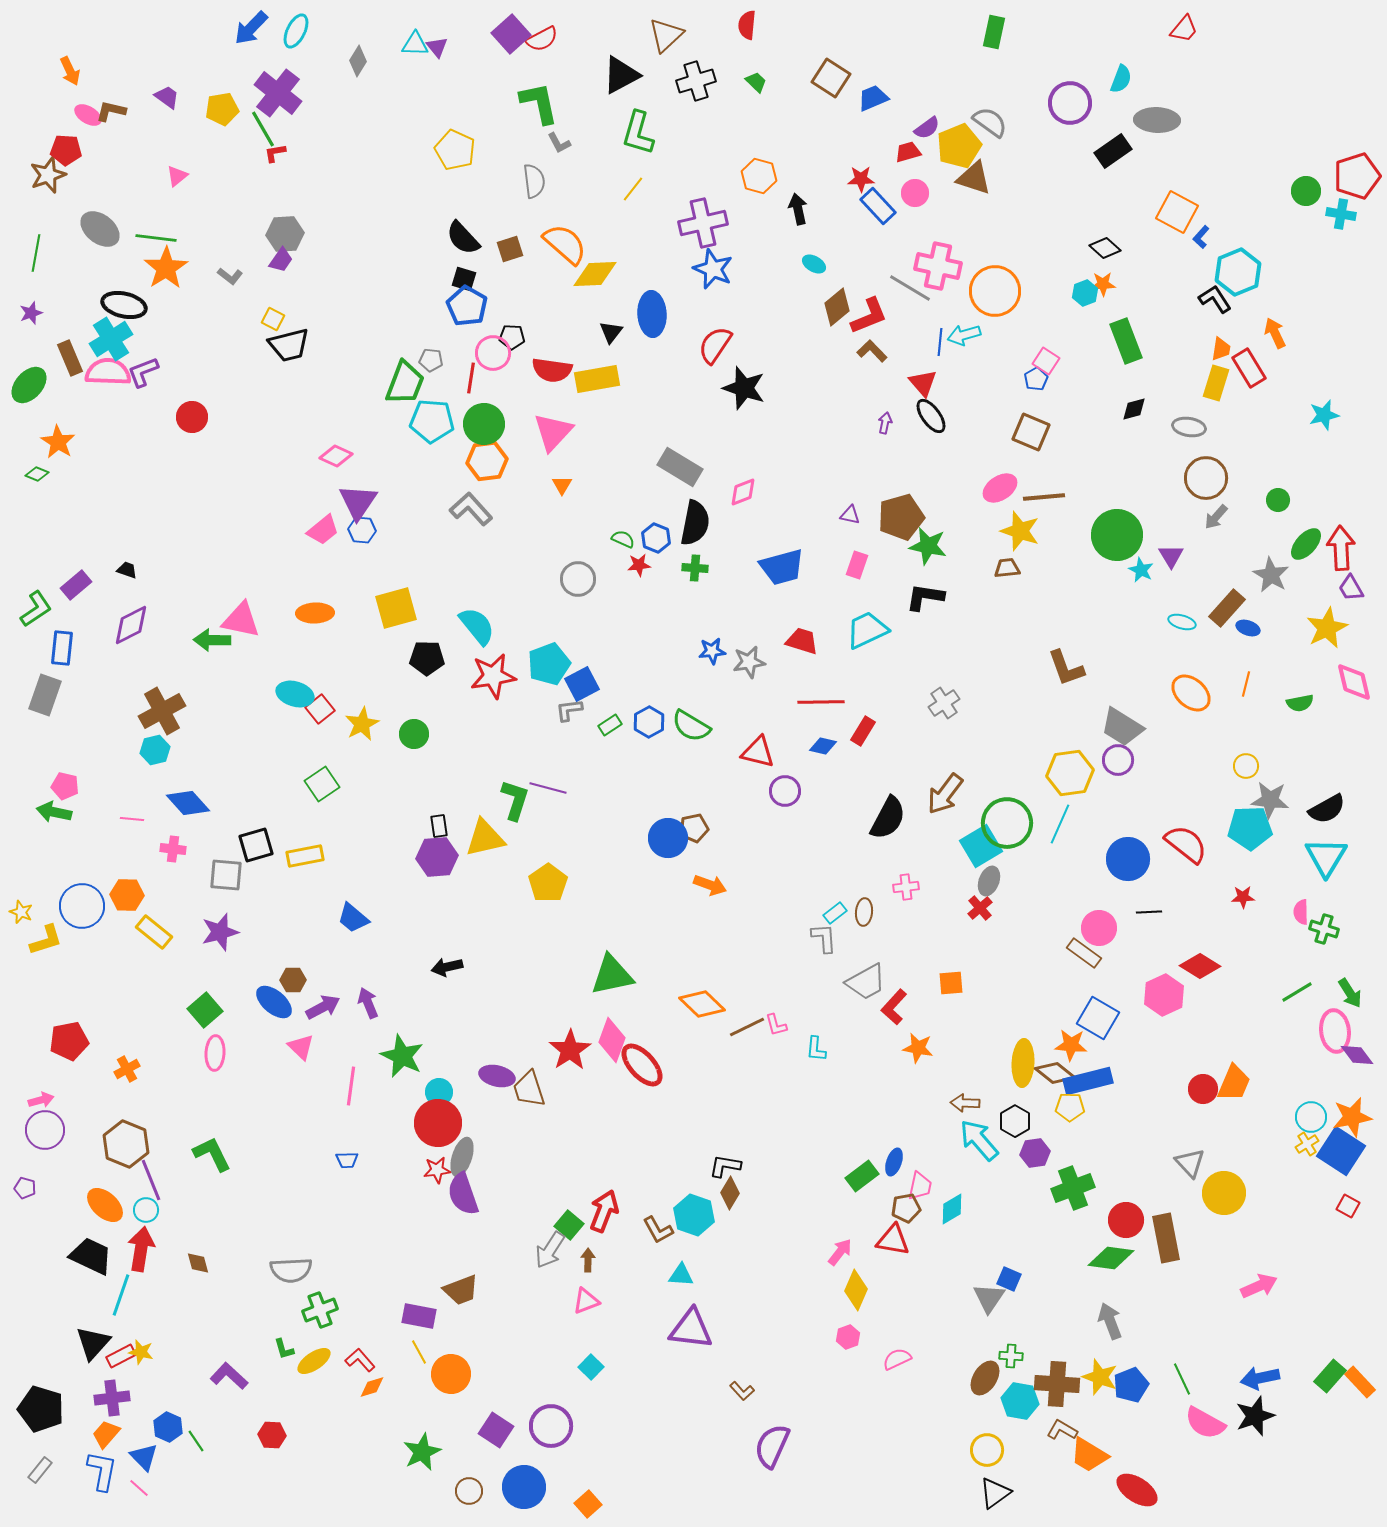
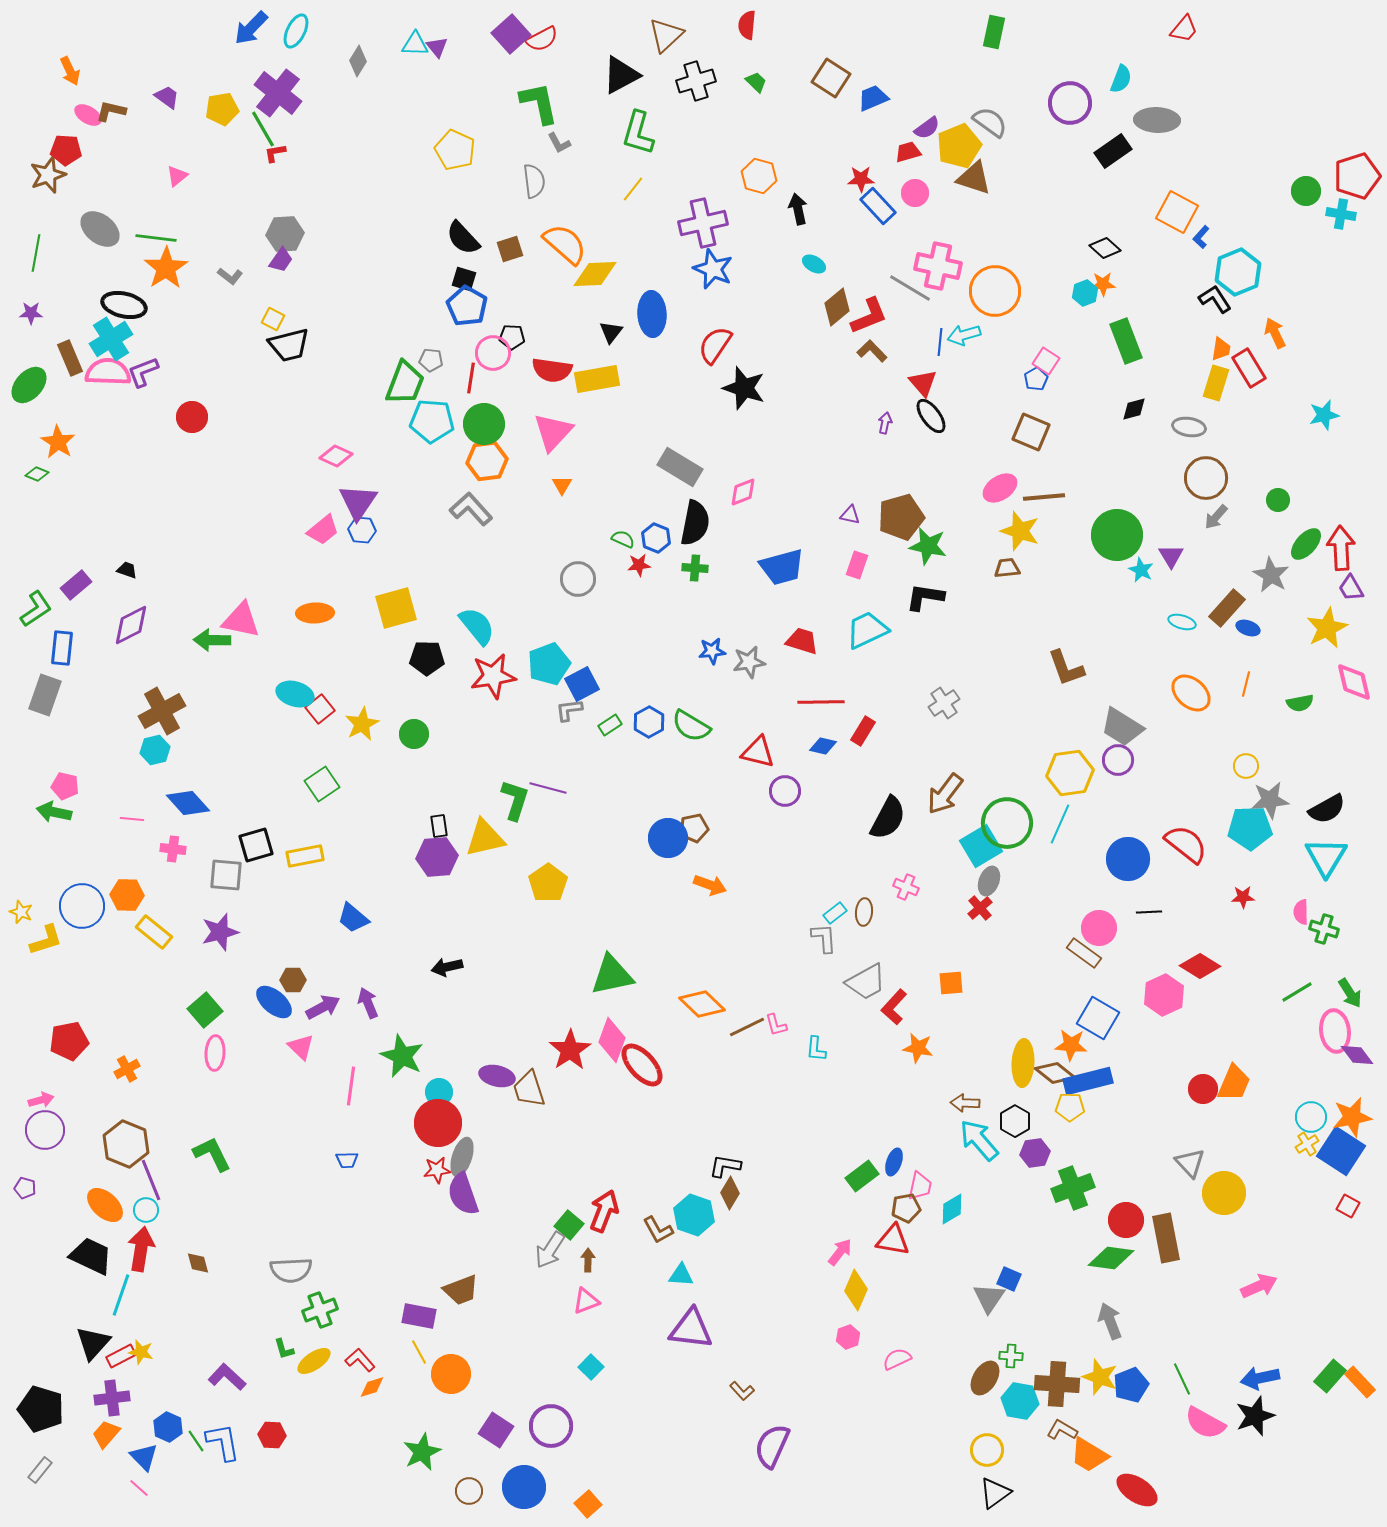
purple star at (31, 313): rotated 20 degrees clockwise
gray star at (1270, 800): rotated 12 degrees counterclockwise
pink cross at (906, 887): rotated 30 degrees clockwise
purple L-shape at (229, 1376): moved 2 px left, 1 px down
blue L-shape at (102, 1471): moved 121 px right, 29 px up; rotated 21 degrees counterclockwise
